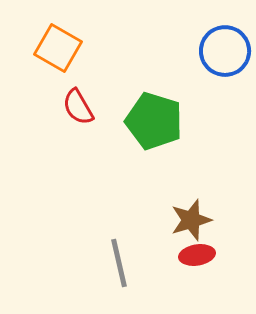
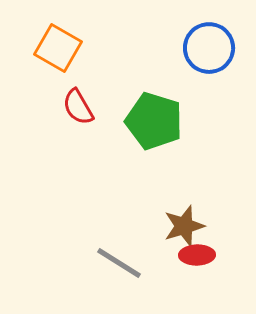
blue circle: moved 16 px left, 3 px up
brown star: moved 7 px left, 6 px down
red ellipse: rotated 8 degrees clockwise
gray line: rotated 45 degrees counterclockwise
